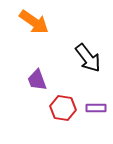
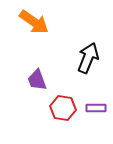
black arrow: rotated 120 degrees counterclockwise
